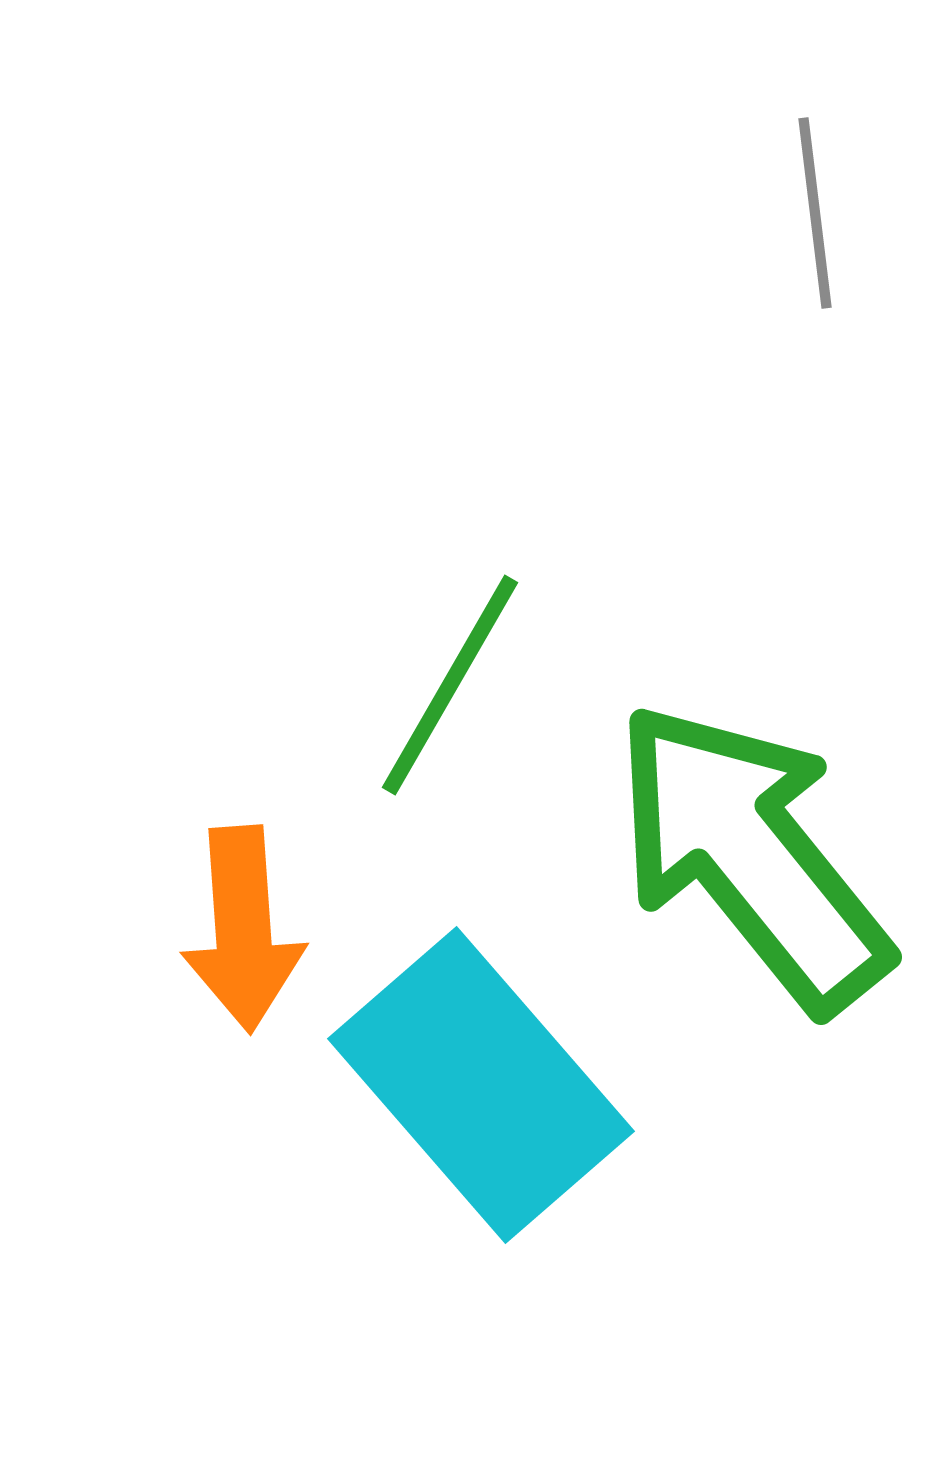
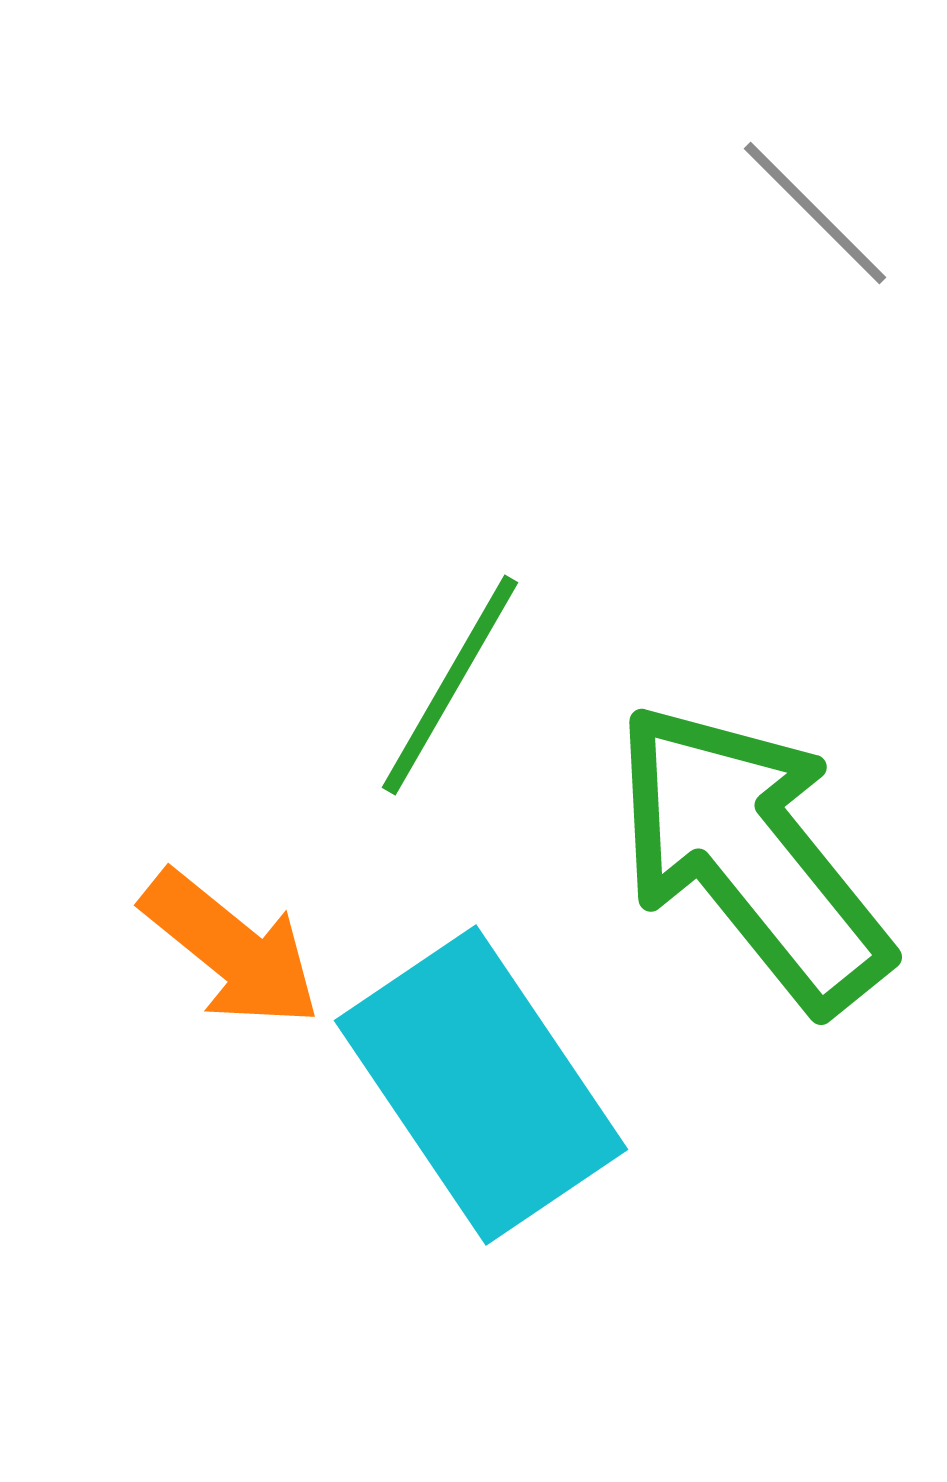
gray line: rotated 38 degrees counterclockwise
orange arrow: moved 12 px left, 20 px down; rotated 47 degrees counterclockwise
cyan rectangle: rotated 7 degrees clockwise
